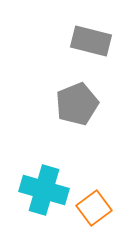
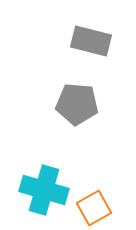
gray pentagon: rotated 27 degrees clockwise
orange square: rotated 8 degrees clockwise
